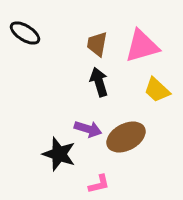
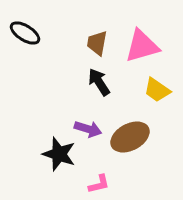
brown trapezoid: moved 1 px up
black arrow: rotated 16 degrees counterclockwise
yellow trapezoid: rotated 8 degrees counterclockwise
brown ellipse: moved 4 px right
